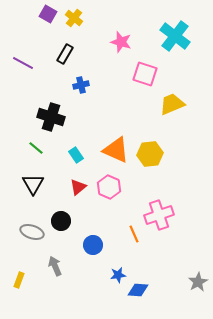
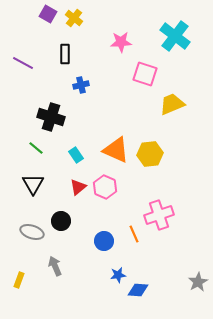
pink star: rotated 20 degrees counterclockwise
black rectangle: rotated 30 degrees counterclockwise
pink hexagon: moved 4 px left
blue circle: moved 11 px right, 4 px up
